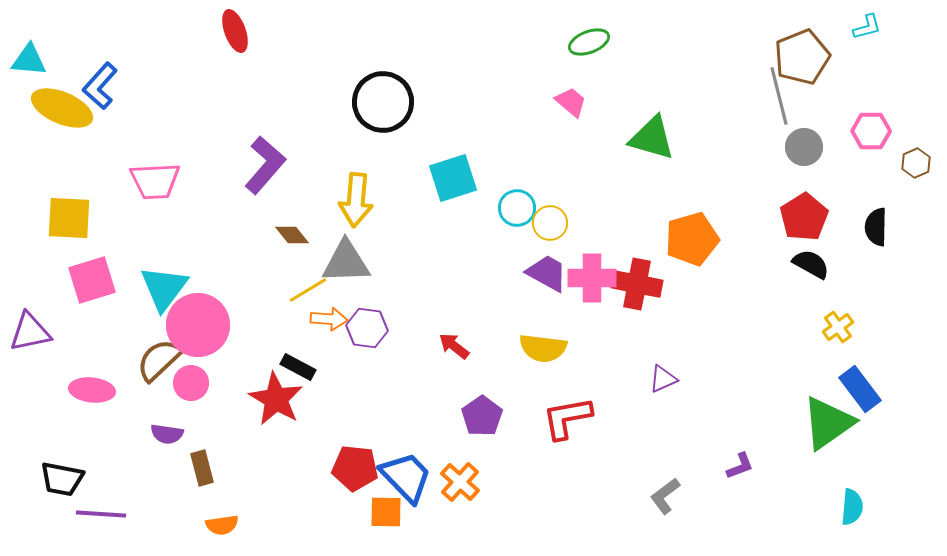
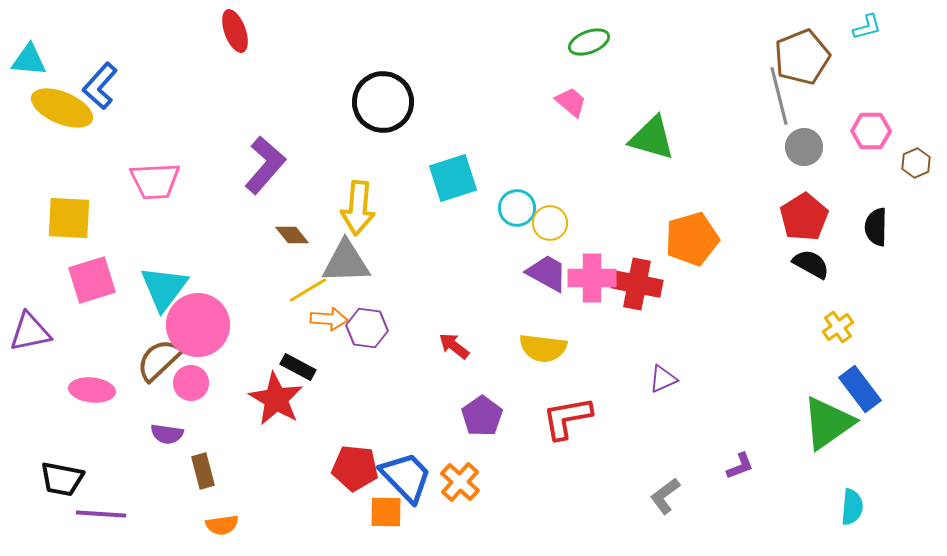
yellow arrow at (356, 200): moved 2 px right, 8 px down
brown rectangle at (202, 468): moved 1 px right, 3 px down
